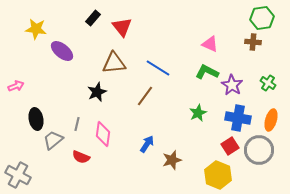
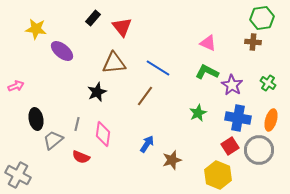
pink triangle: moved 2 px left, 1 px up
